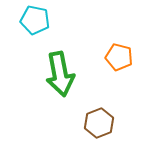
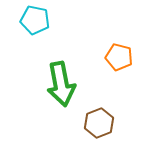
green arrow: moved 1 px right, 10 px down
